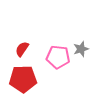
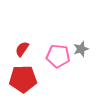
pink pentagon: moved 1 px up
